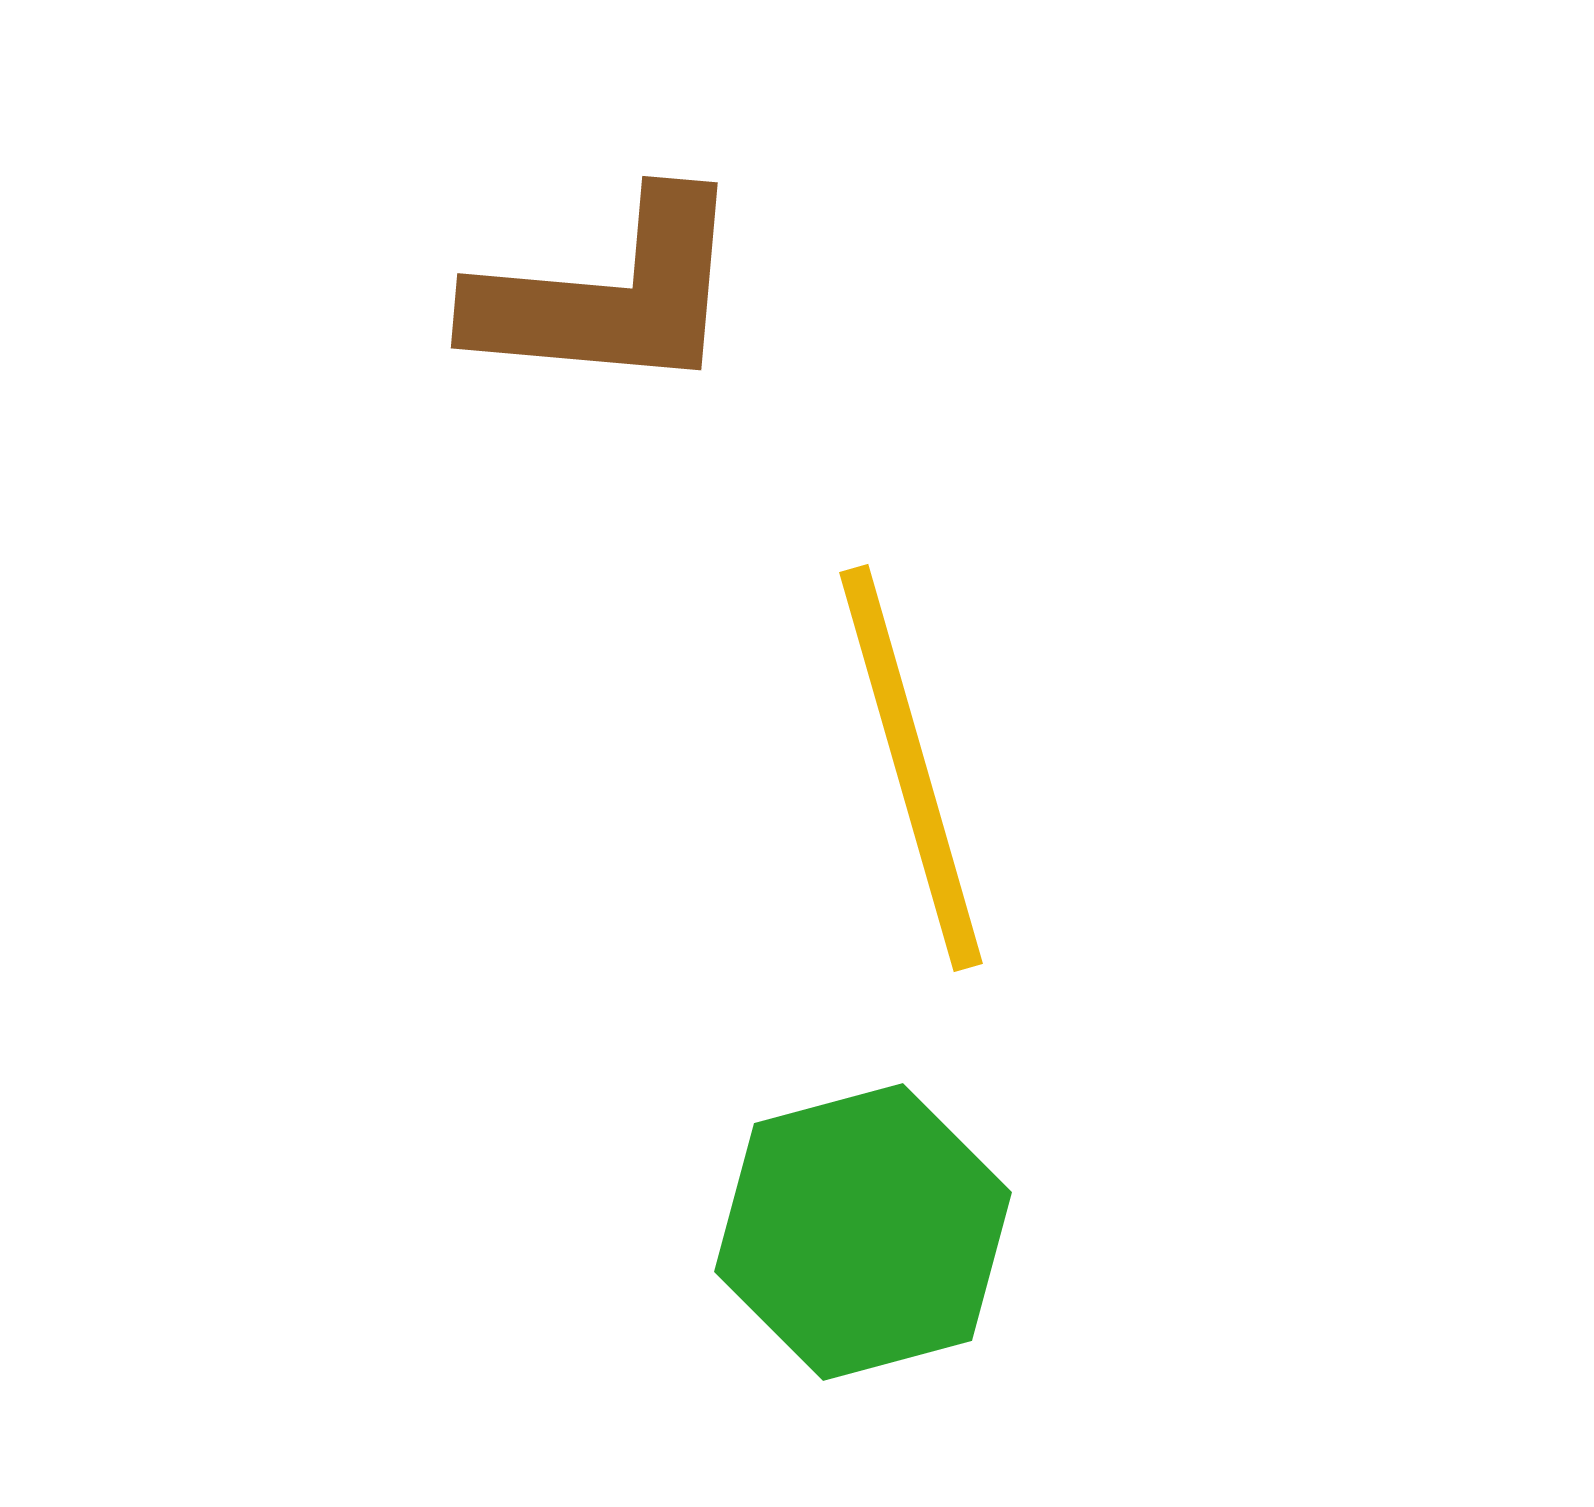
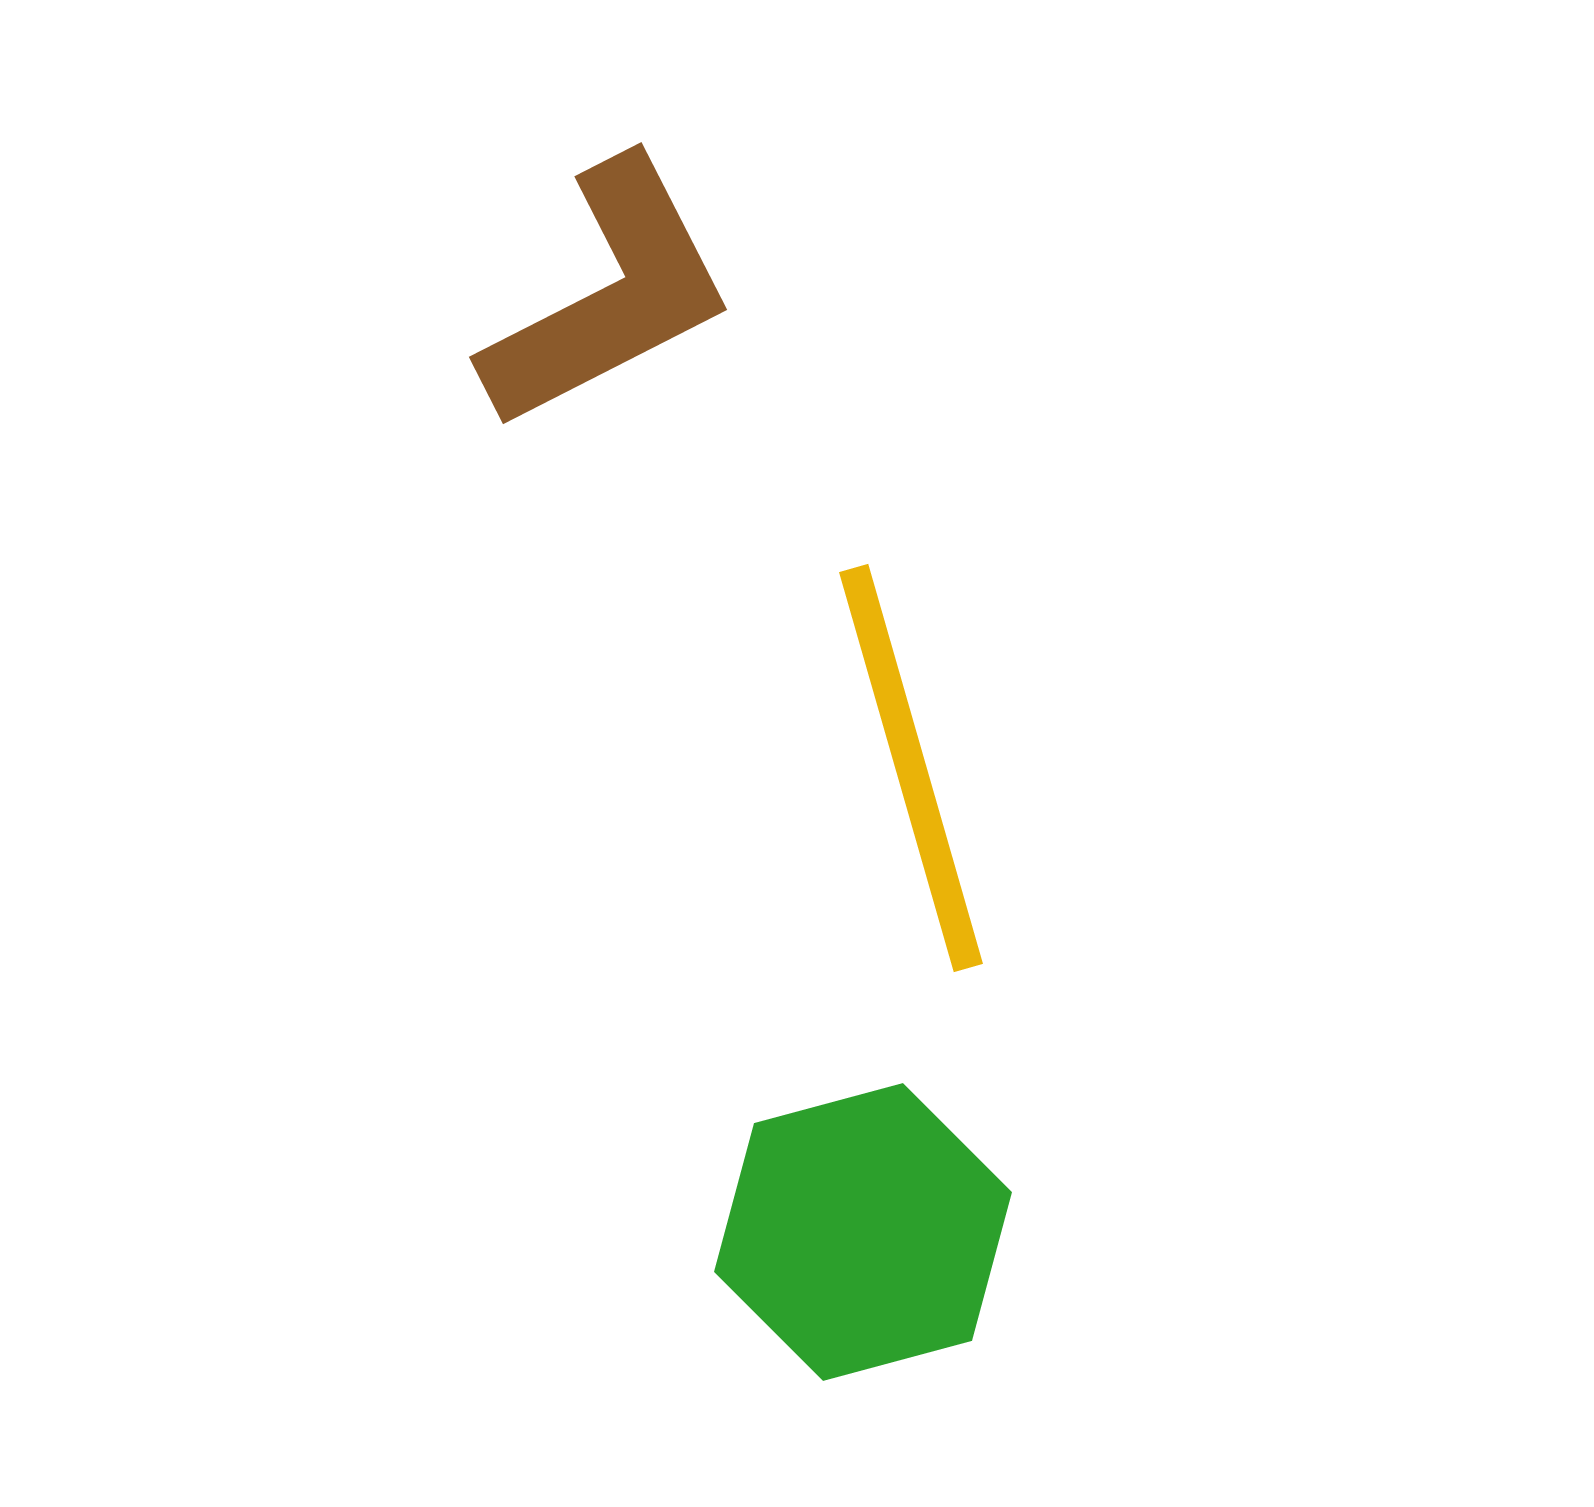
brown L-shape: rotated 32 degrees counterclockwise
